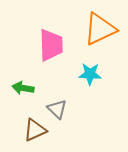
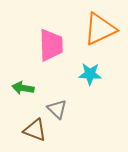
brown triangle: rotated 45 degrees clockwise
